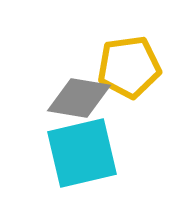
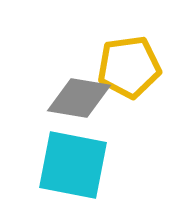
cyan square: moved 9 px left, 12 px down; rotated 24 degrees clockwise
